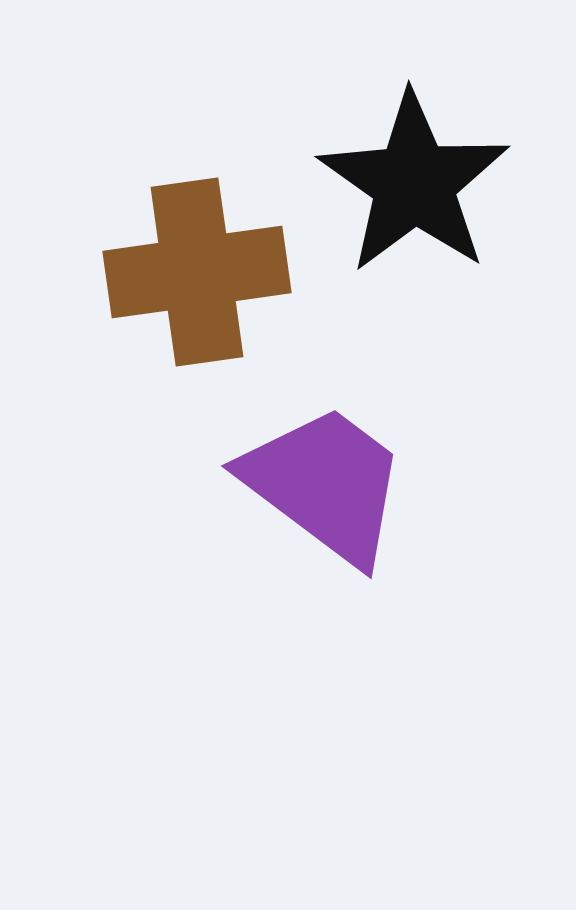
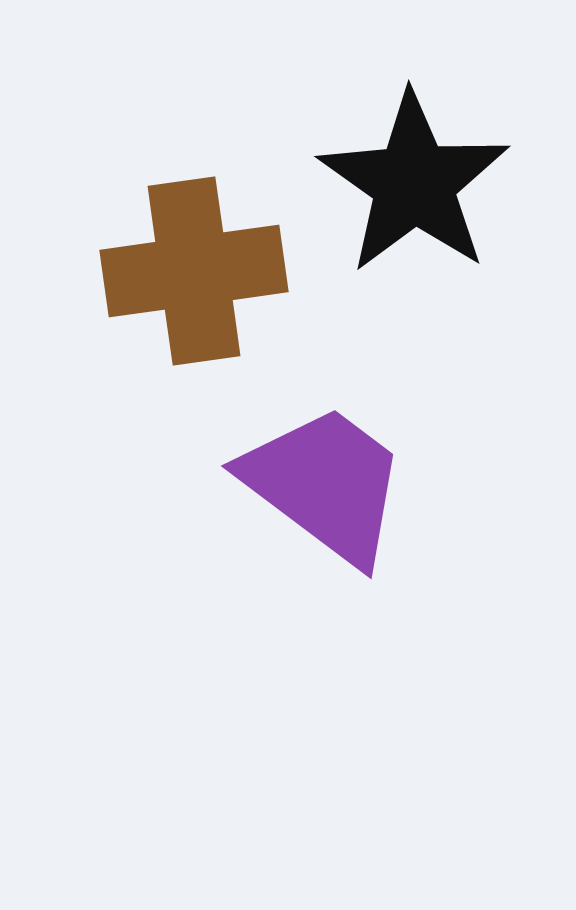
brown cross: moved 3 px left, 1 px up
